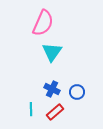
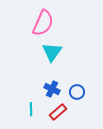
red rectangle: moved 3 px right
